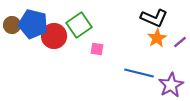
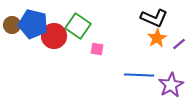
green square: moved 1 px left, 1 px down; rotated 20 degrees counterclockwise
purple line: moved 1 px left, 2 px down
blue line: moved 2 px down; rotated 12 degrees counterclockwise
